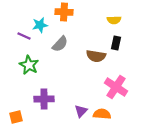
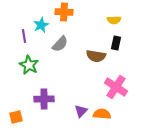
cyan star: moved 1 px right; rotated 14 degrees counterclockwise
purple line: rotated 56 degrees clockwise
